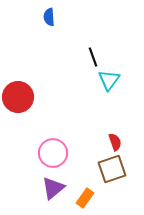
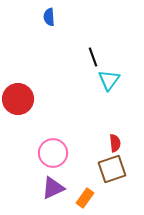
red circle: moved 2 px down
red semicircle: moved 1 px down; rotated 12 degrees clockwise
purple triangle: rotated 15 degrees clockwise
